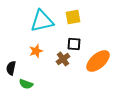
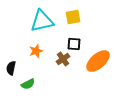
green semicircle: moved 2 px right; rotated 48 degrees counterclockwise
